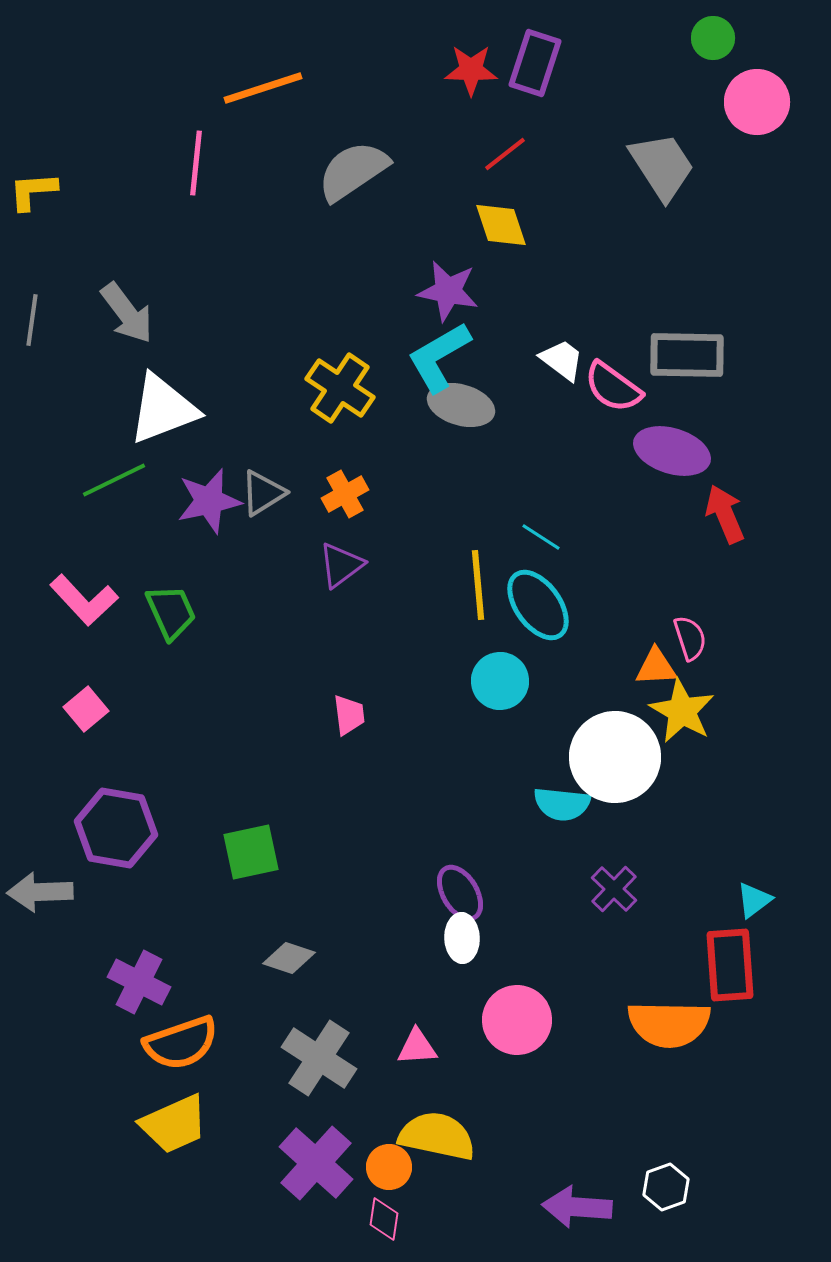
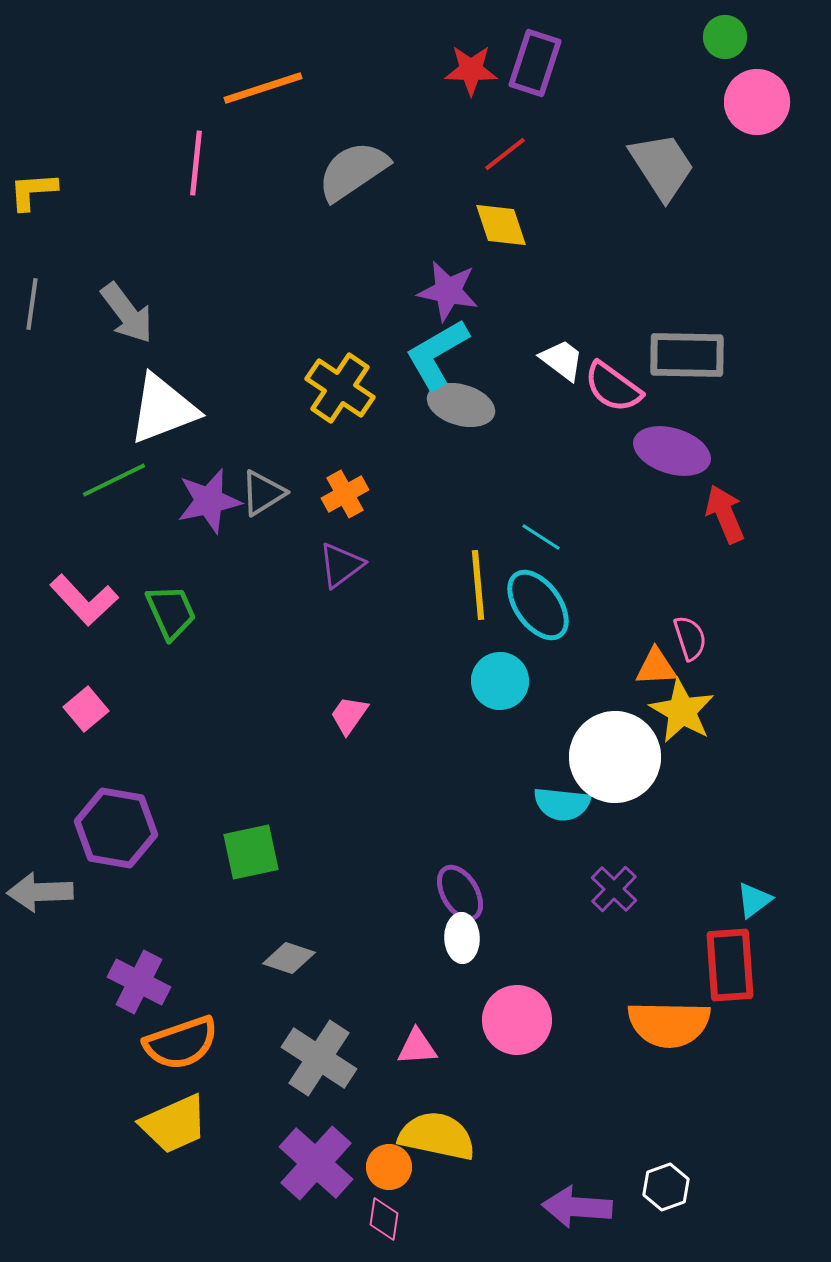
green circle at (713, 38): moved 12 px right, 1 px up
gray line at (32, 320): moved 16 px up
cyan L-shape at (439, 357): moved 2 px left, 3 px up
pink trapezoid at (349, 715): rotated 138 degrees counterclockwise
